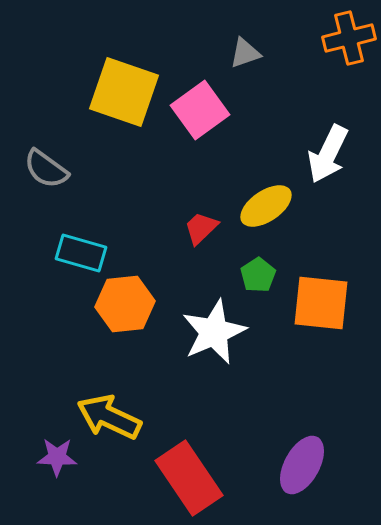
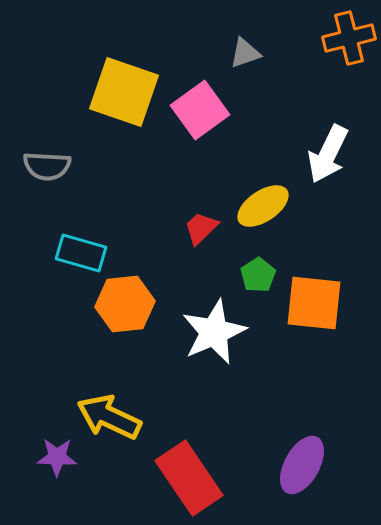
gray semicircle: moved 1 px right, 3 px up; rotated 33 degrees counterclockwise
yellow ellipse: moved 3 px left
orange square: moved 7 px left
